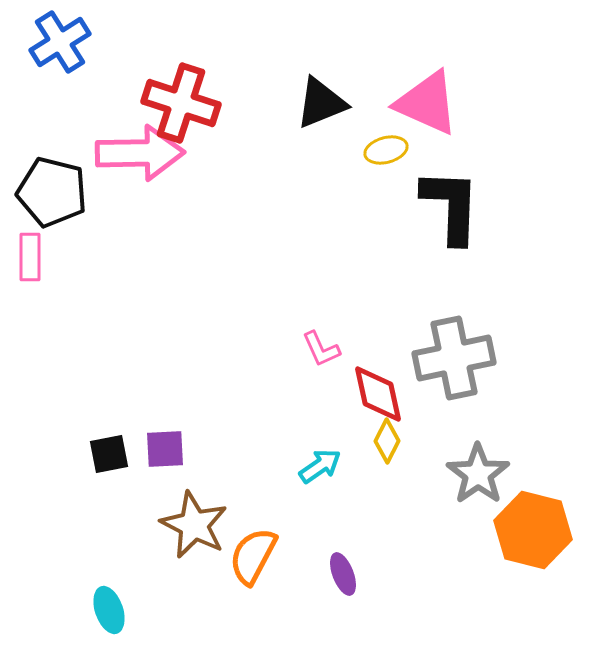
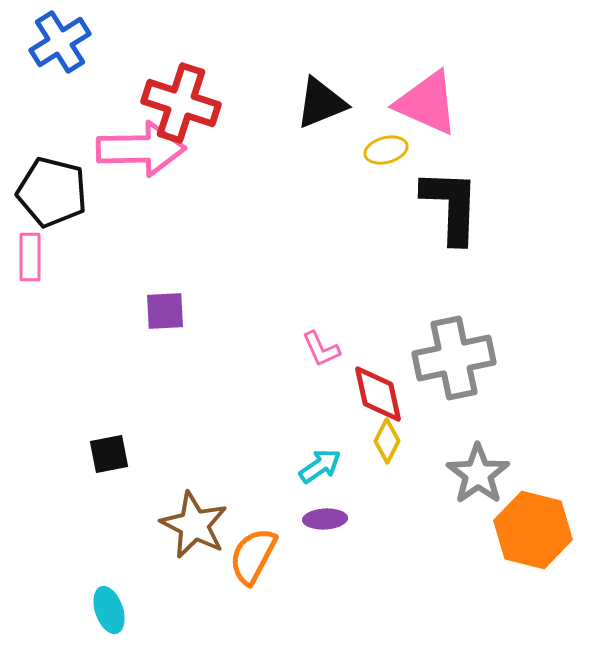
pink arrow: moved 1 px right, 4 px up
purple square: moved 138 px up
purple ellipse: moved 18 px left, 55 px up; rotated 72 degrees counterclockwise
